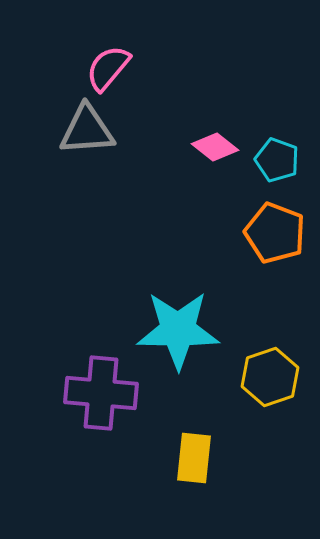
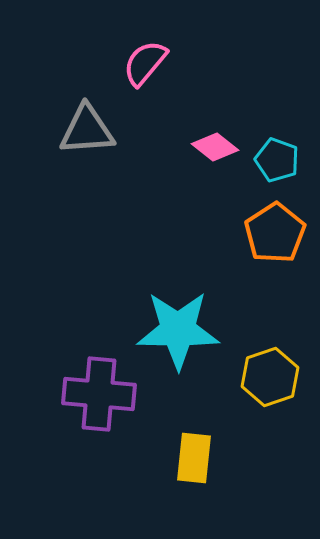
pink semicircle: moved 37 px right, 5 px up
orange pentagon: rotated 18 degrees clockwise
purple cross: moved 2 px left, 1 px down
